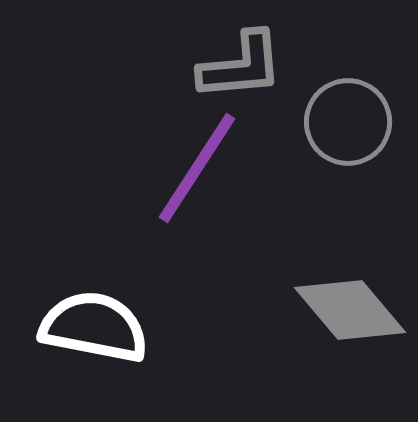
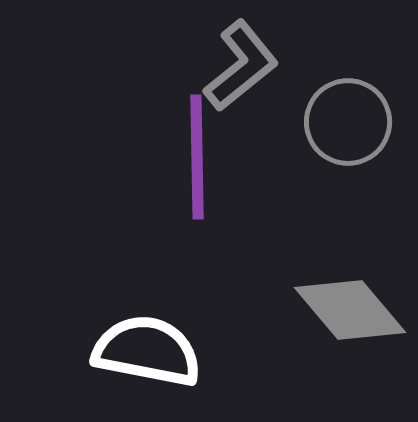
gray L-shape: rotated 34 degrees counterclockwise
purple line: moved 11 px up; rotated 34 degrees counterclockwise
white semicircle: moved 53 px right, 24 px down
